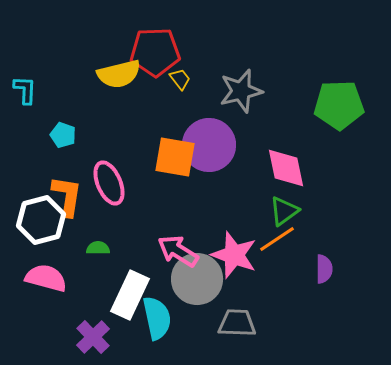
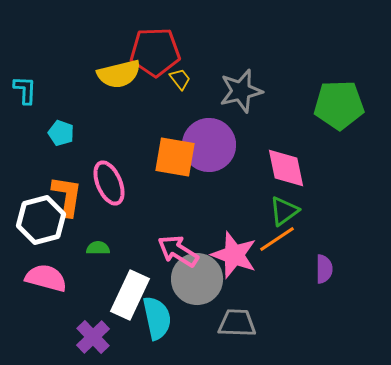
cyan pentagon: moved 2 px left, 2 px up
